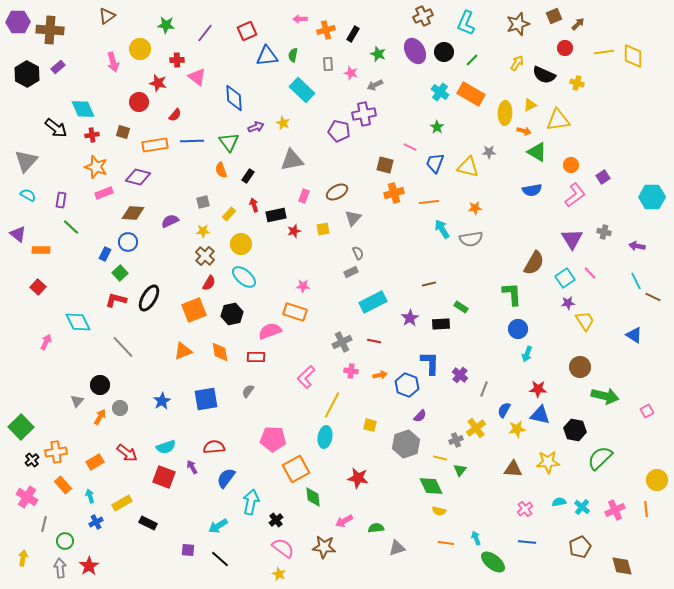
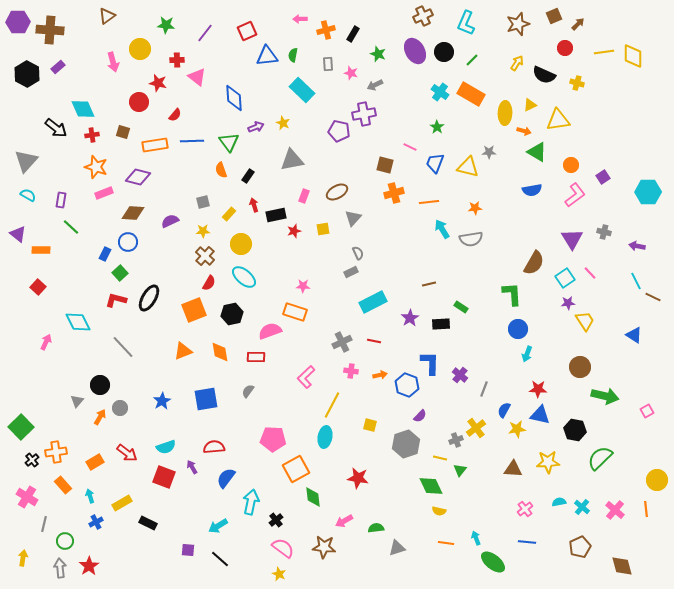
cyan hexagon at (652, 197): moved 4 px left, 5 px up
pink cross at (615, 510): rotated 24 degrees counterclockwise
